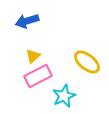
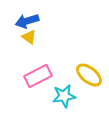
yellow triangle: moved 4 px left, 19 px up; rotated 42 degrees counterclockwise
yellow ellipse: moved 2 px right, 13 px down
cyan star: rotated 15 degrees clockwise
